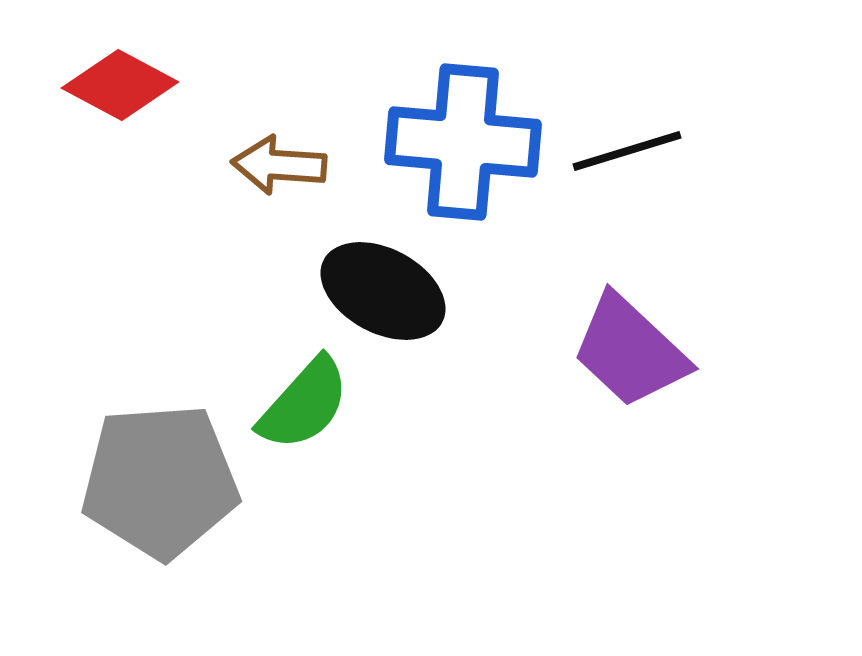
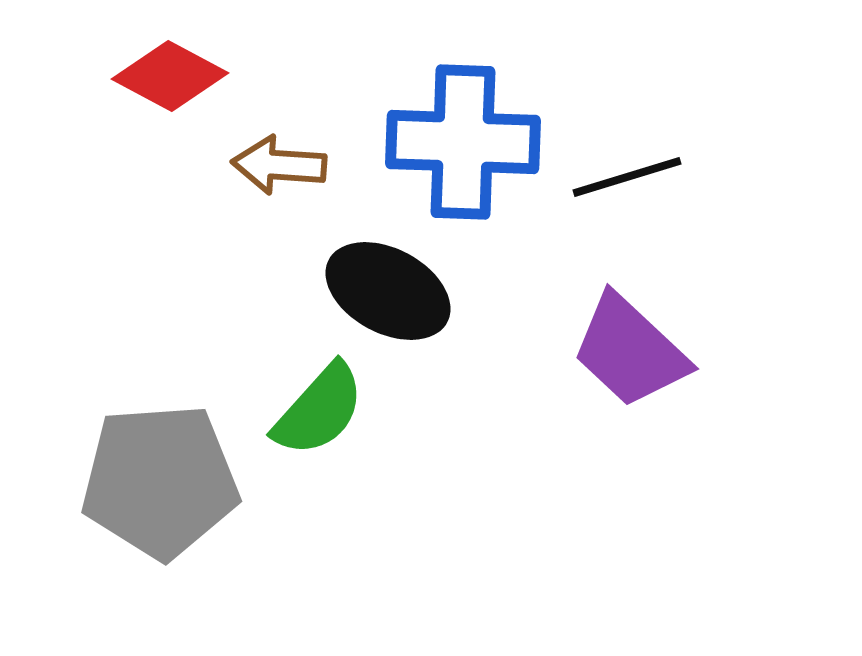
red diamond: moved 50 px right, 9 px up
blue cross: rotated 3 degrees counterclockwise
black line: moved 26 px down
black ellipse: moved 5 px right
green semicircle: moved 15 px right, 6 px down
